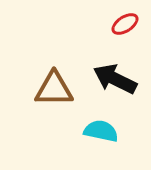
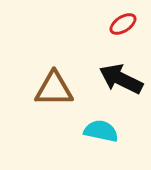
red ellipse: moved 2 px left
black arrow: moved 6 px right
